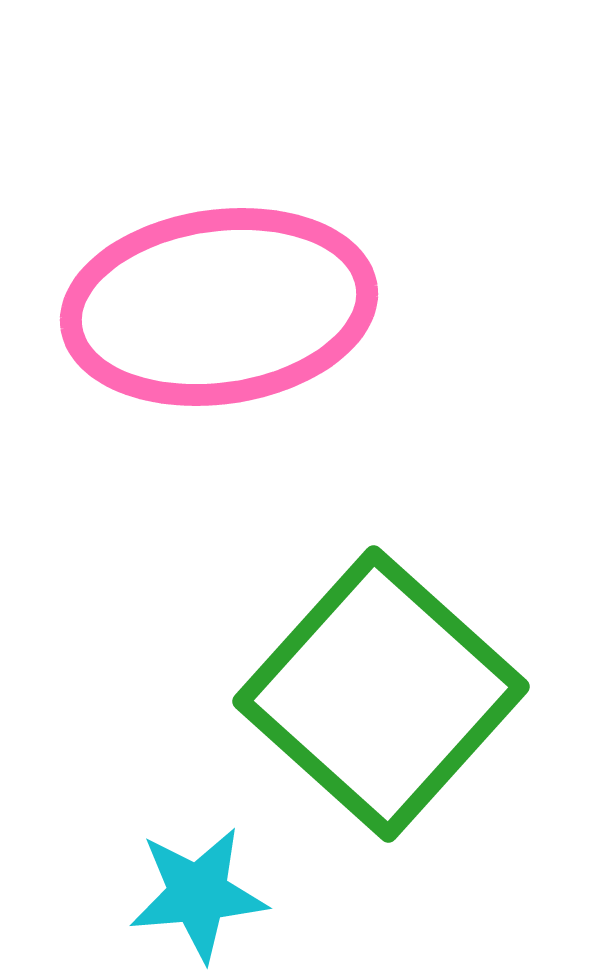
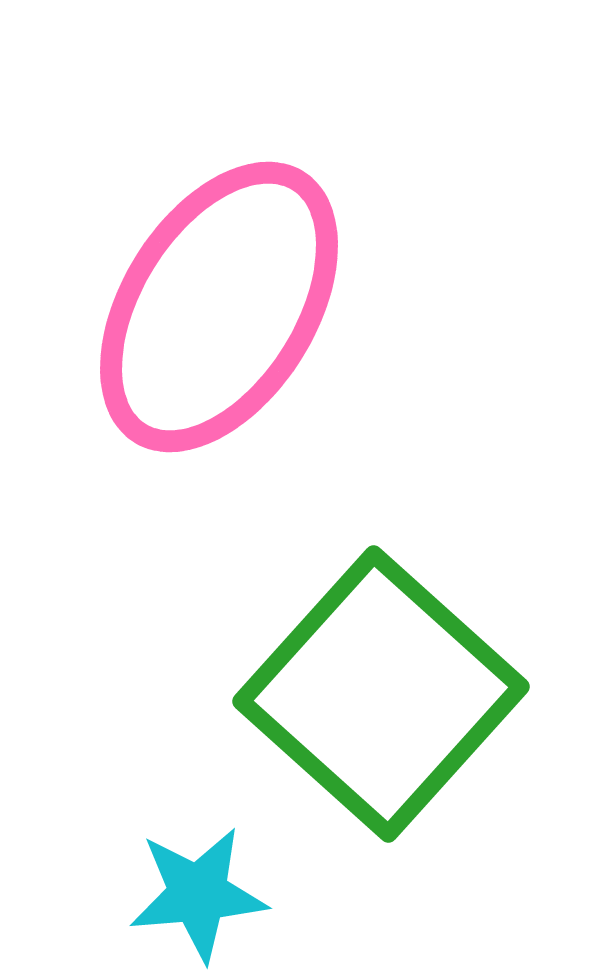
pink ellipse: rotated 50 degrees counterclockwise
